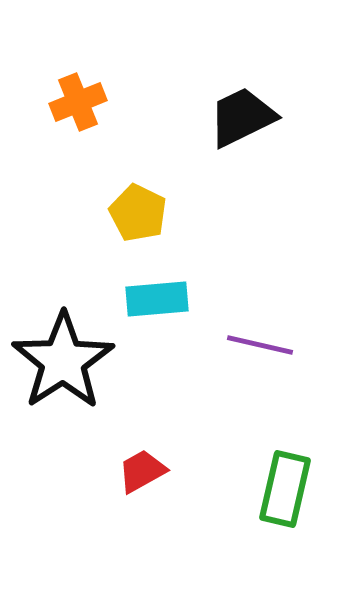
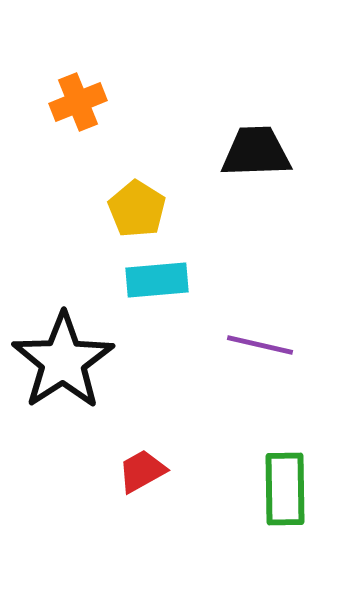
black trapezoid: moved 14 px right, 35 px down; rotated 24 degrees clockwise
yellow pentagon: moved 1 px left, 4 px up; rotated 6 degrees clockwise
cyan rectangle: moved 19 px up
green rectangle: rotated 14 degrees counterclockwise
